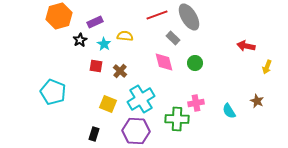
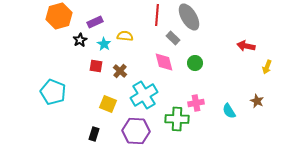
red line: rotated 65 degrees counterclockwise
cyan cross: moved 3 px right, 4 px up
